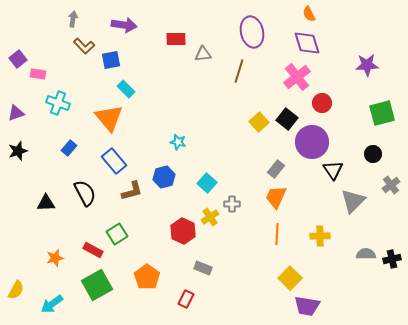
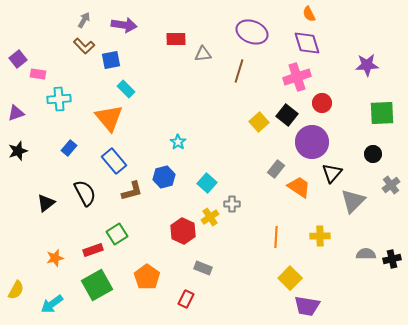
gray arrow at (73, 19): moved 11 px right, 1 px down; rotated 21 degrees clockwise
purple ellipse at (252, 32): rotated 56 degrees counterclockwise
pink cross at (297, 77): rotated 20 degrees clockwise
cyan cross at (58, 103): moved 1 px right, 4 px up; rotated 25 degrees counterclockwise
green square at (382, 113): rotated 12 degrees clockwise
black square at (287, 119): moved 4 px up
cyan star at (178, 142): rotated 21 degrees clockwise
black triangle at (333, 170): moved 1 px left, 3 px down; rotated 15 degrees clockwise
orange trapezoid at (276, 197): moved 23 px right, 10 px up; rotated 100 degrees clockwise
black triangle at (46, 203): rotated 36 degrees counterclockwise
orange line at (277, 234): moved 1 px left, 3 px down
red rectangle at (93, 250): rotated 48 degrees counterclockwise
